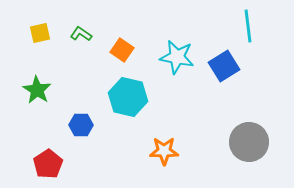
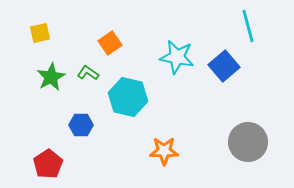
cyan line: rotated 8 degrees counterclockwise
green L-shape: moved 7 px right, 39 px down
orange square: moved 12 px left, 7 px up; rotated 20 degrees clockwise
blue square: rotated 8 degrees counterclockwise
green star: moved 14 px right, 13 px up; rotated 12 degrees clockwise
gray circle: moved 1 px left
